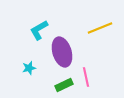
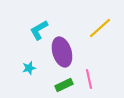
yellow line: rotated 20 degrees counterclockwise
pink line: moved 3 px right, 2 px down
